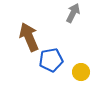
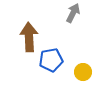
brown arrow: rotated 20 degrees clockwise
yellow circle: moved 2 px right
